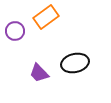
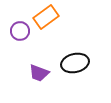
purple circle: moved 5 px right
purple trapezoid: rotated 25 degrees counterclockwise
